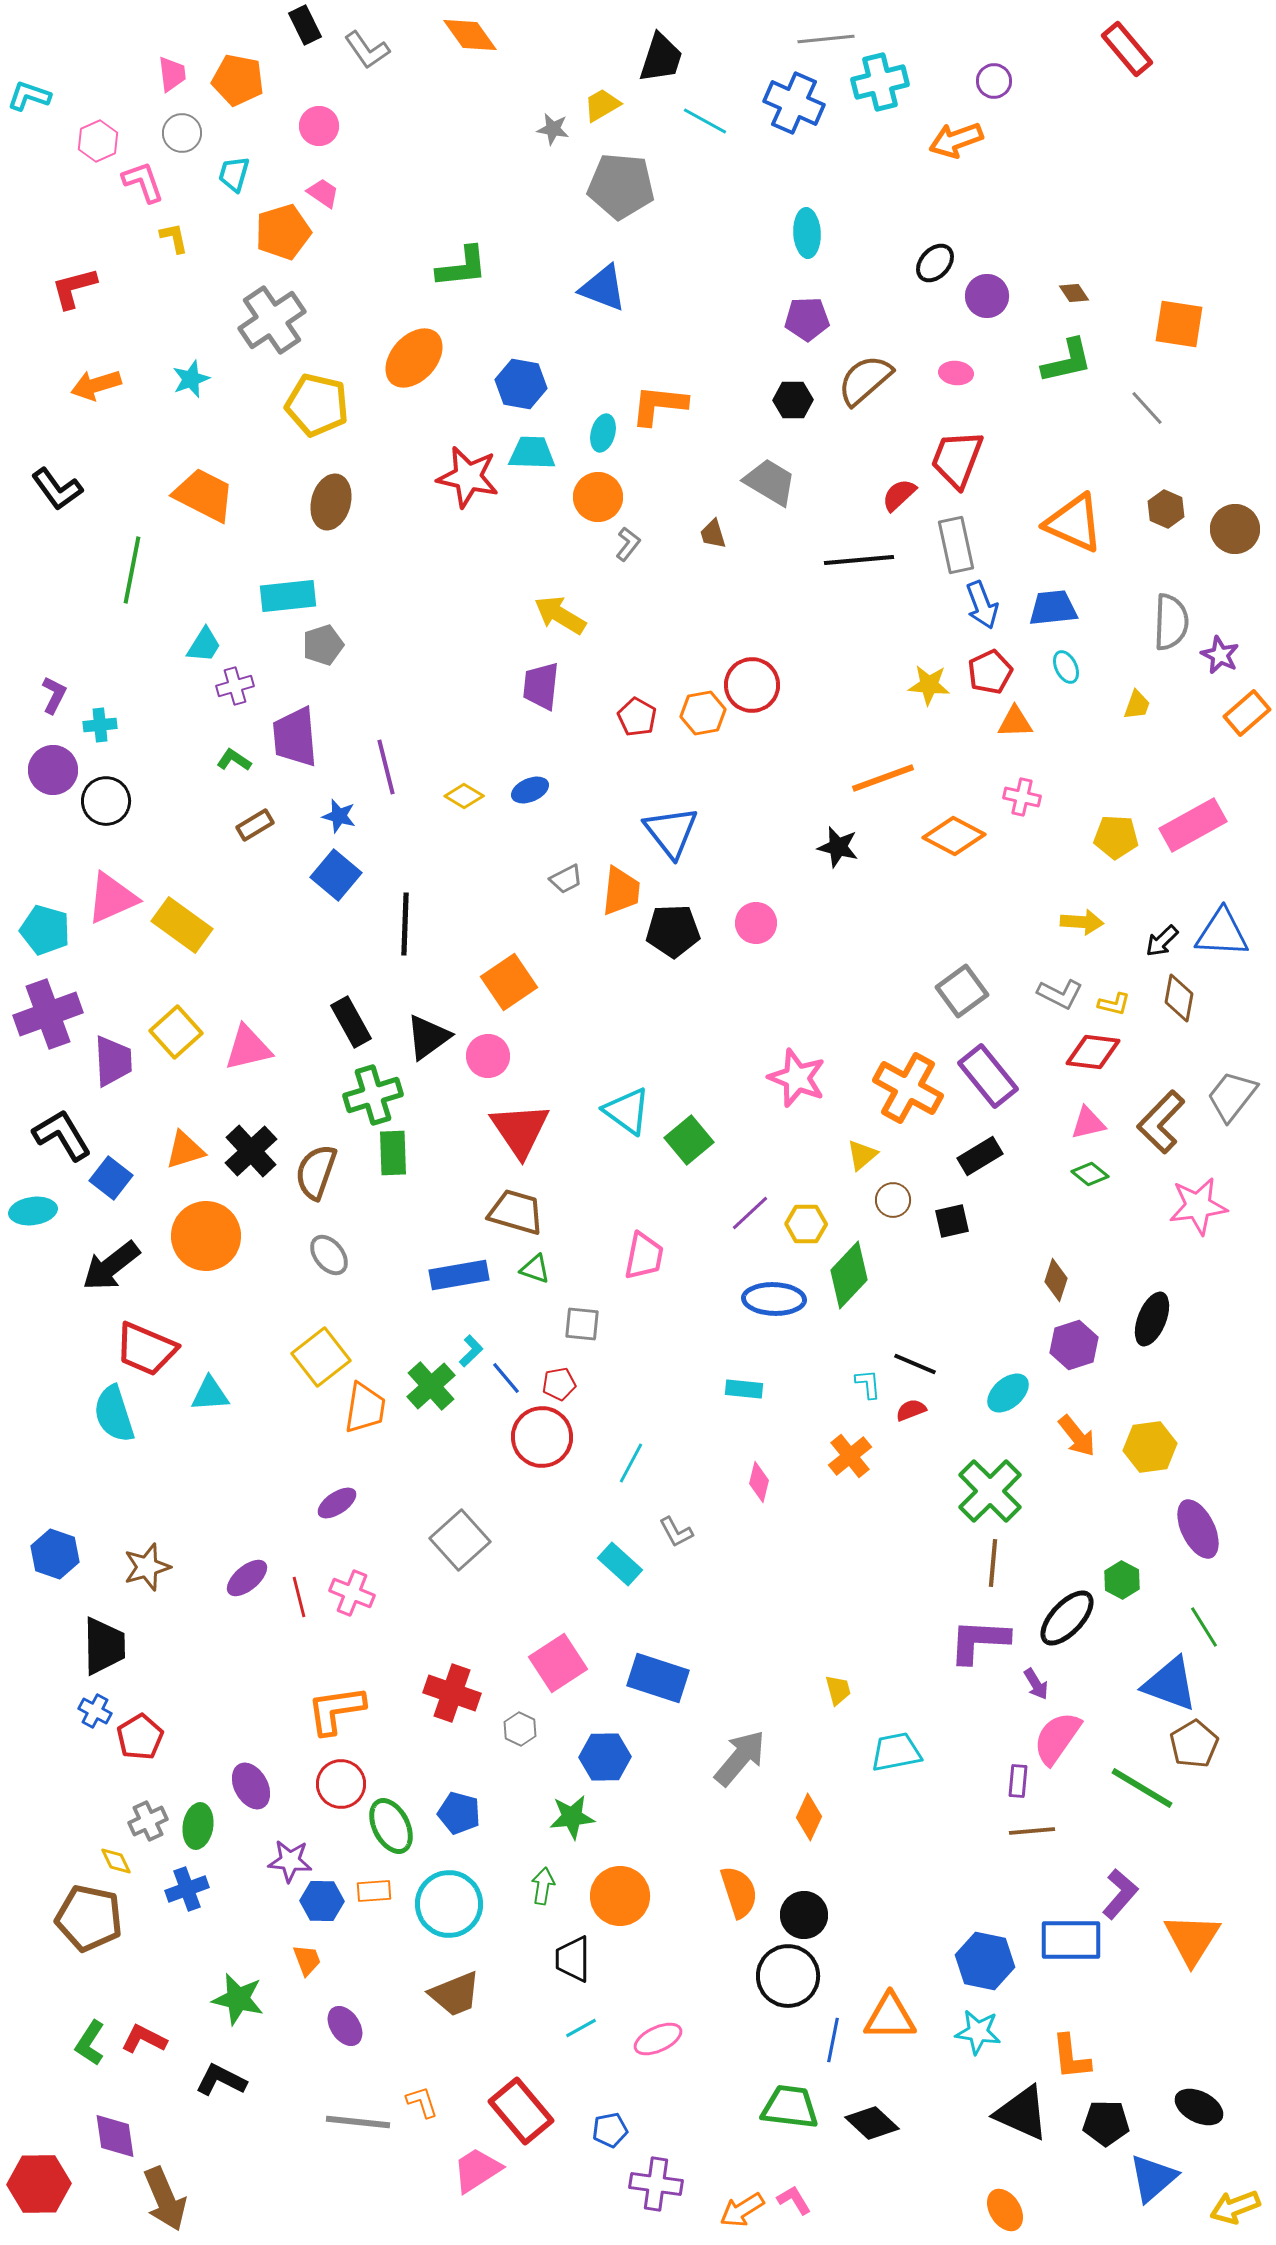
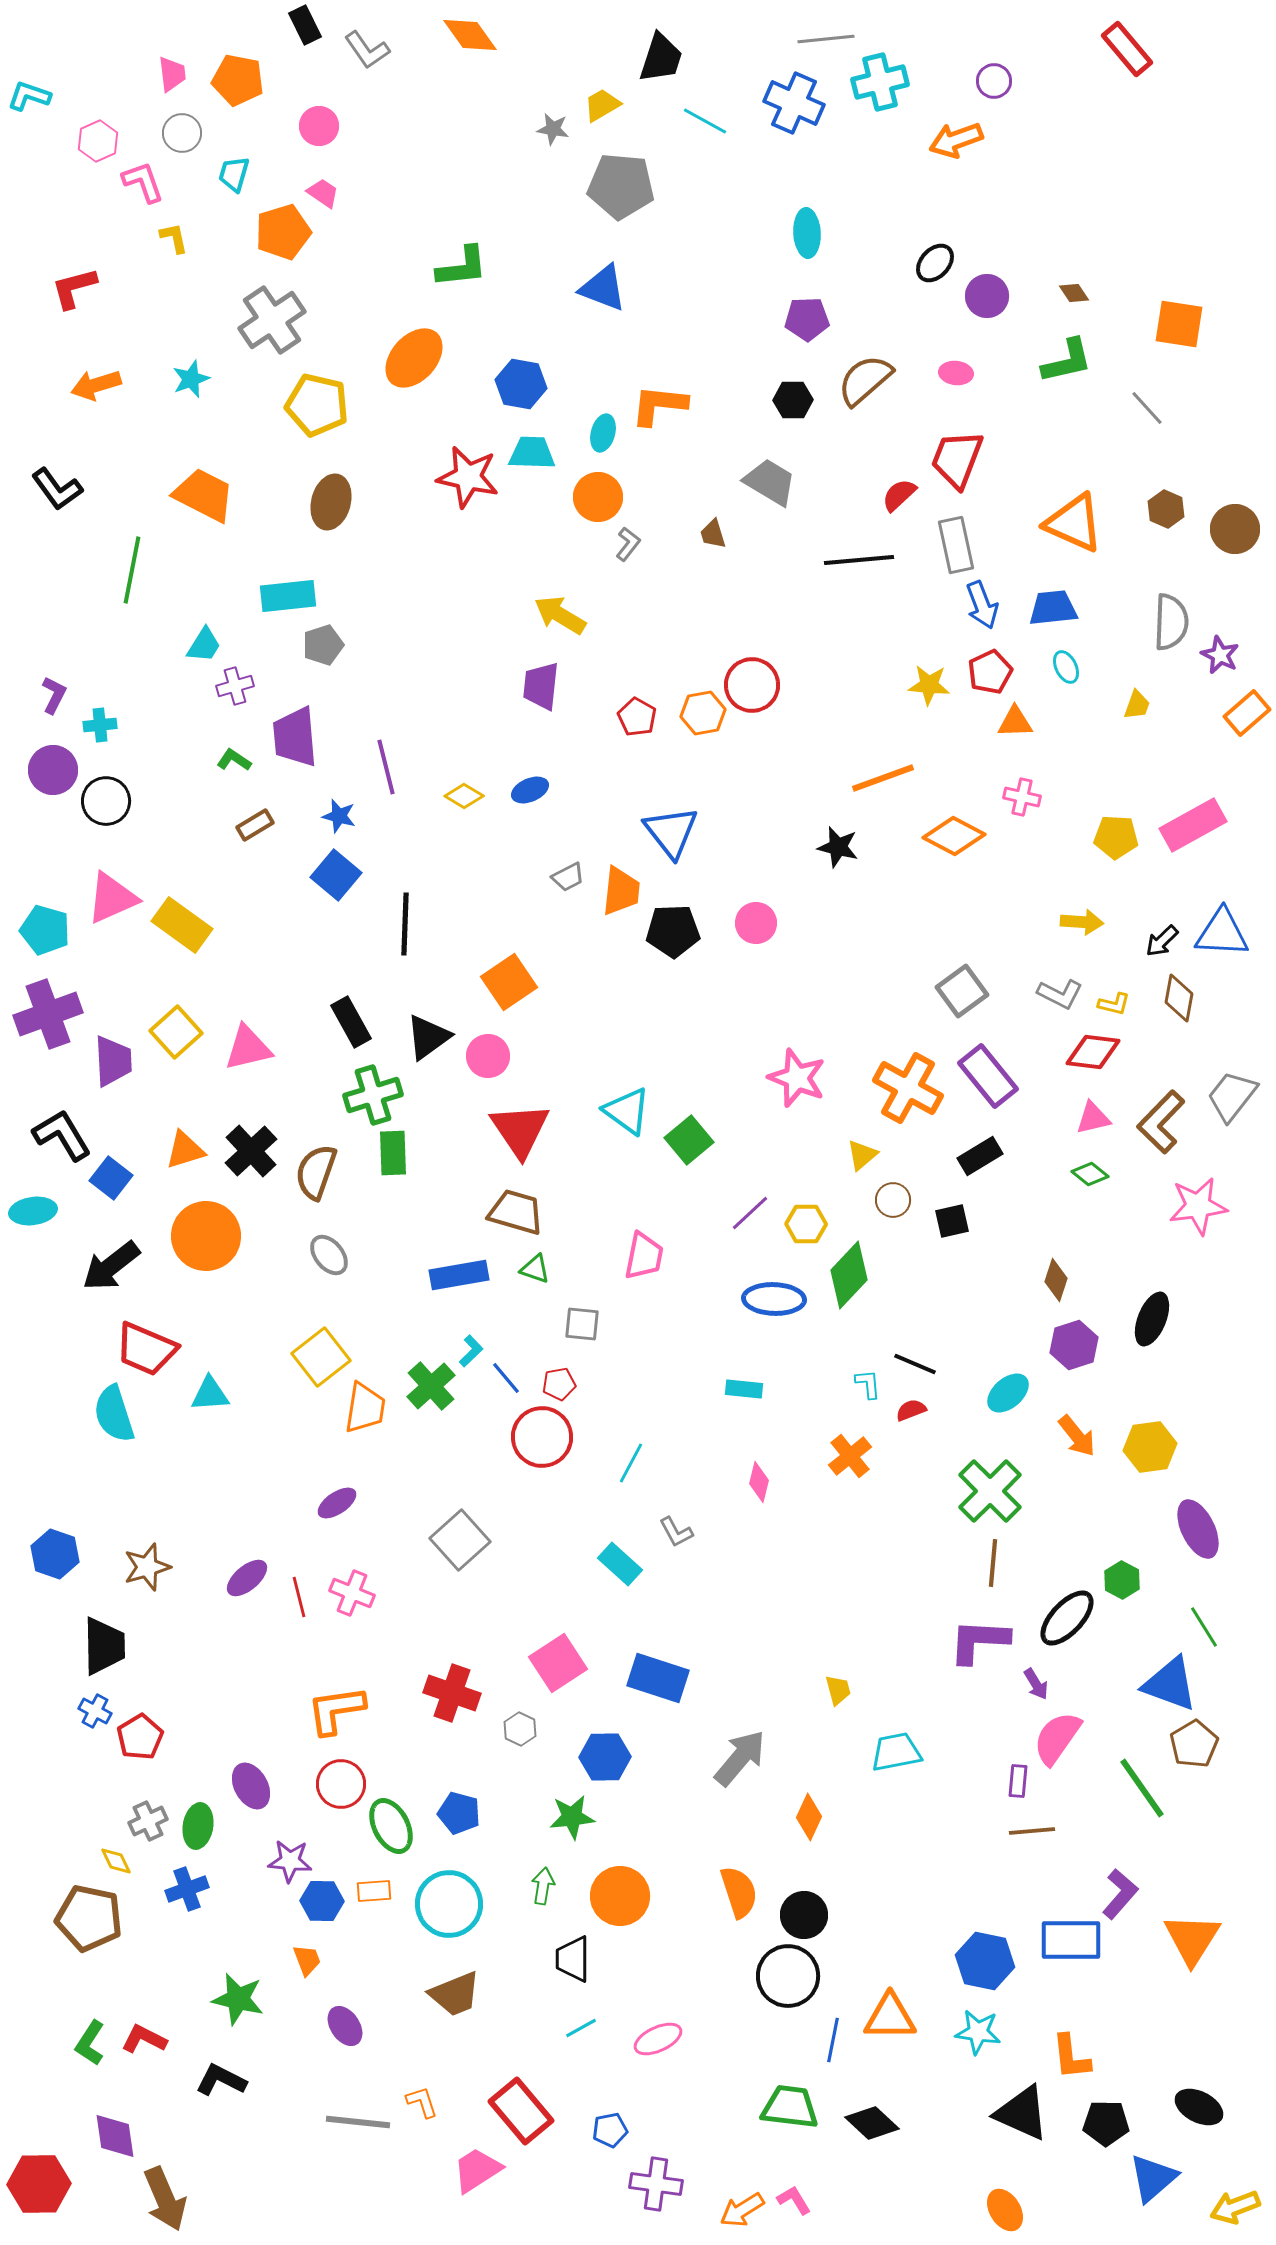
gray trapezoid at (566, 879): moved 2 px right, 2 px up
pink triangle at (1088, 1123): moved 5 px right, 5 px up
green line at (1142, 1788): rotated 24 degrees clockwise
